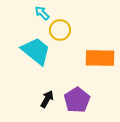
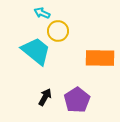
cyan arrow: rotated 21 degrees counterclockwise
yellow circle: moved 2 px left, 1 px down
black arrow: moved 2 px left, 2 px up
